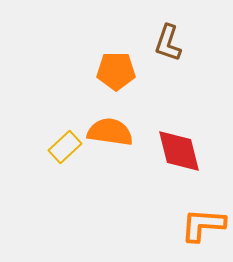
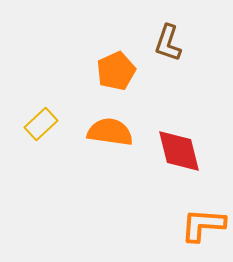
orange pentagon: rotated 24 degrees counterclockwise
yellow rectangle: moved 24 px left, 23 px up
